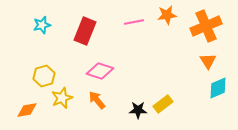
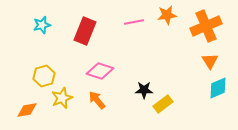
orange triangle: moved 2 px right
black star: moved 6 px right, 20 px up
